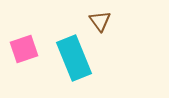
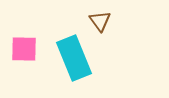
pink square: rotated 20 degrees clockwise
